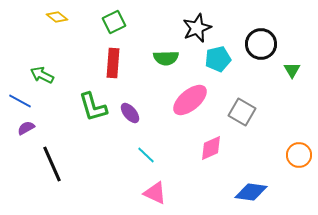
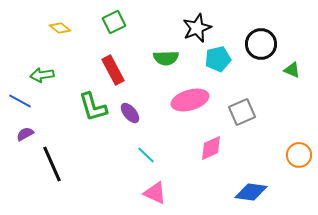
yellow diamond: moved 3 px right, 11 px down
red rectangle: moved 7 px down; rotated 32 degrees counterclockwise
green triangle: rotated 36 degrees counterclockwise
green arrow: rotated 35 degrees counterclockwise
pink ellipse: rotated 24 degrees clockwise
gray square: rotated 36 degrees clockwise
purple semicircle: moved 1 px left, 6 px down
